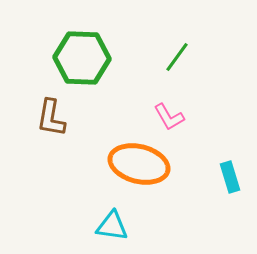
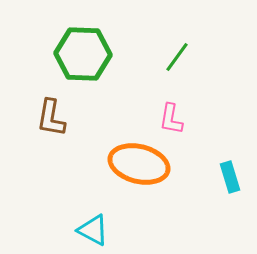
green hexagon: moved 1 px right, 4 px up
pink L-shape: moved 2 px right, 2 px down; rotated 40 degrees clockwise
cyan triangle: moved 19 px left, 4 px down; rotated 20 degrees clockwise
